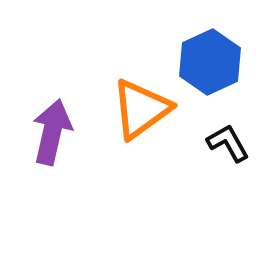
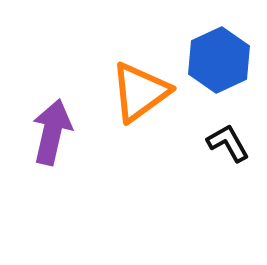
blue hexagon: moved 9 px right, 2 px up
orange triangle: moved 1 px left, 17 px up
